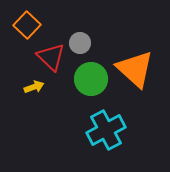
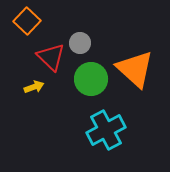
orange square: moved 4 px up
